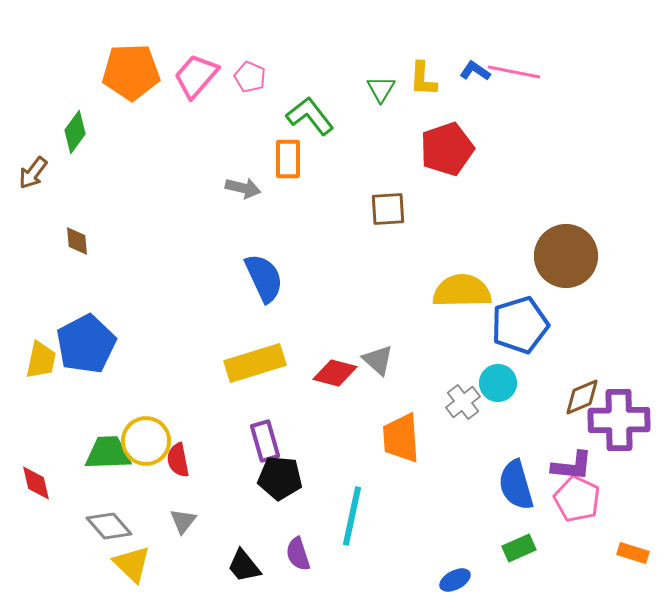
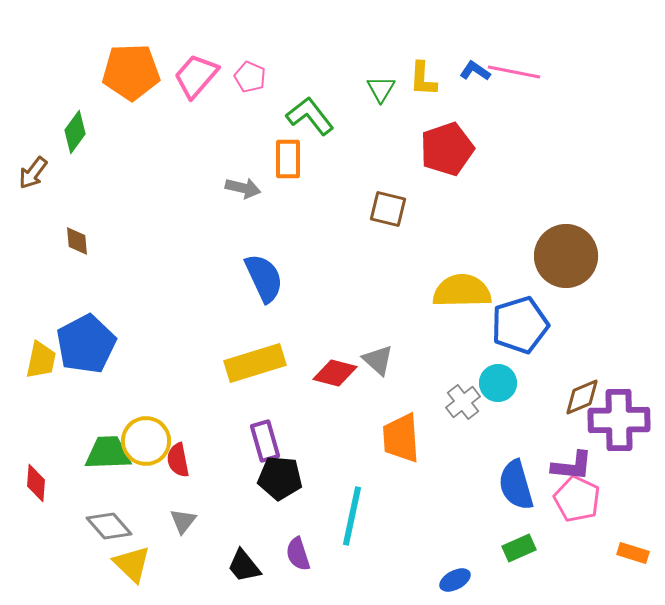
brown square at (388, 209): rotated 18 degrees clockwise
red diamond at (36, 483): rotated 18 degrees clockwise
